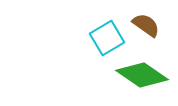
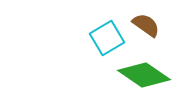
green diamond: moved 2 px right
